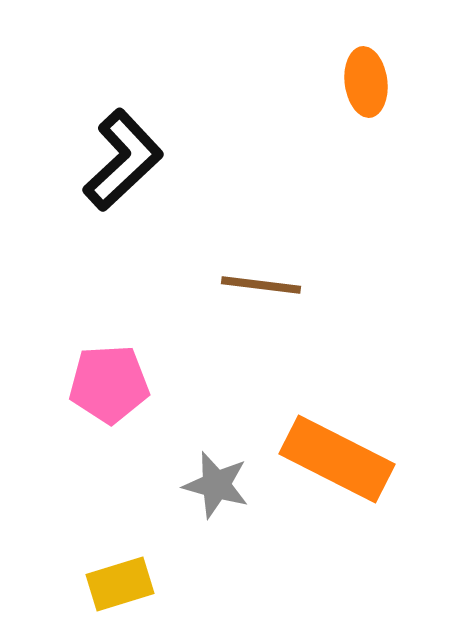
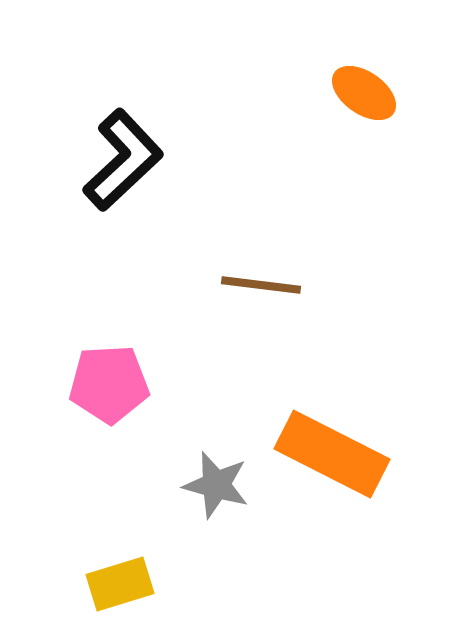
orange ellipse: moved 2 px left, 11 px down; rotated 48 degrees counterclockwise
orange rectangle: moved 5 px left, 5 px up
